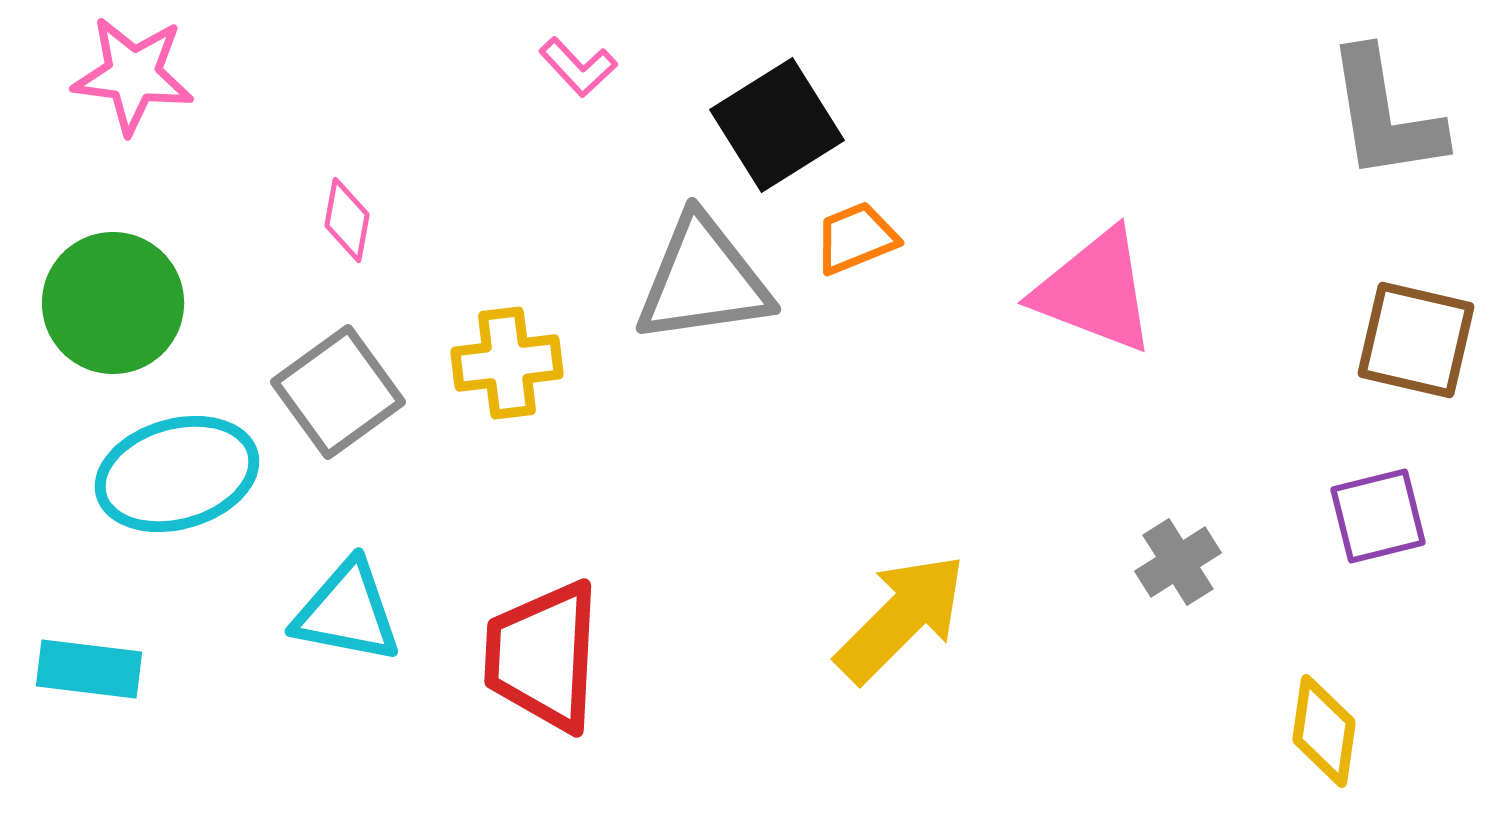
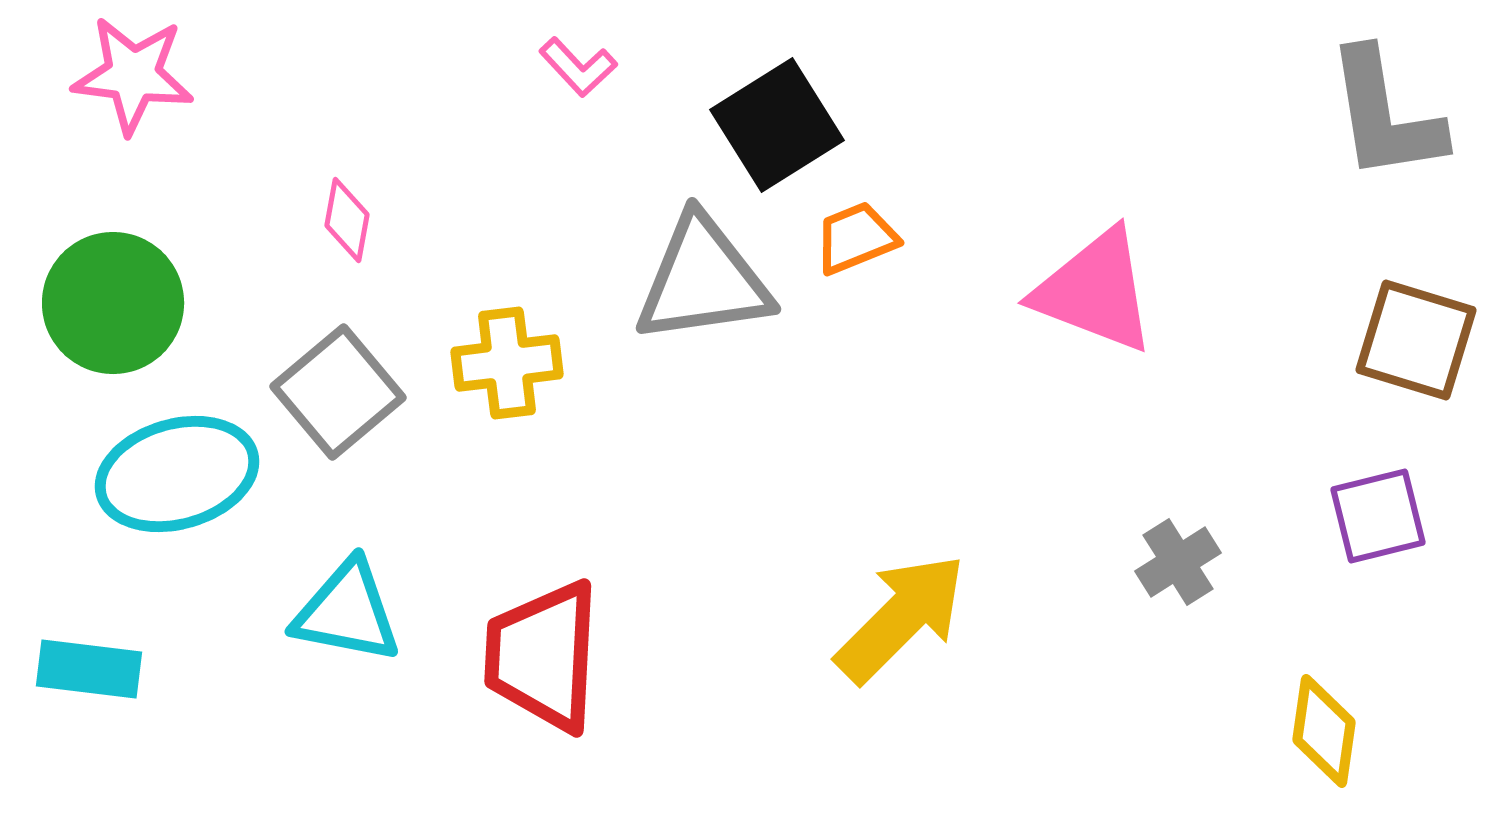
brown square: rotated 4 degrees clockwise
gray square: rotated 4 degrees counterclockwise
